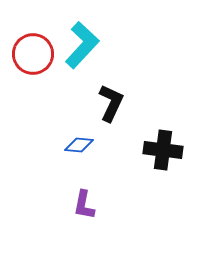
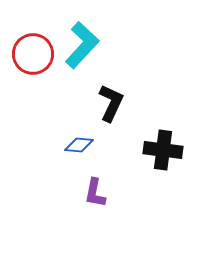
purple L-shape: moved 11 px right, 12 px up
